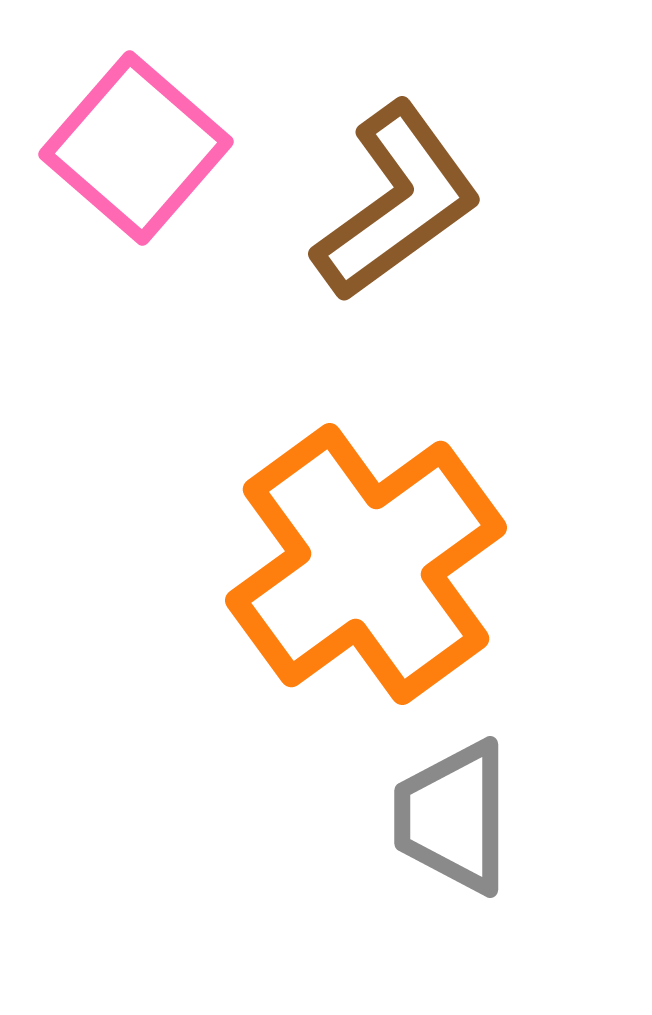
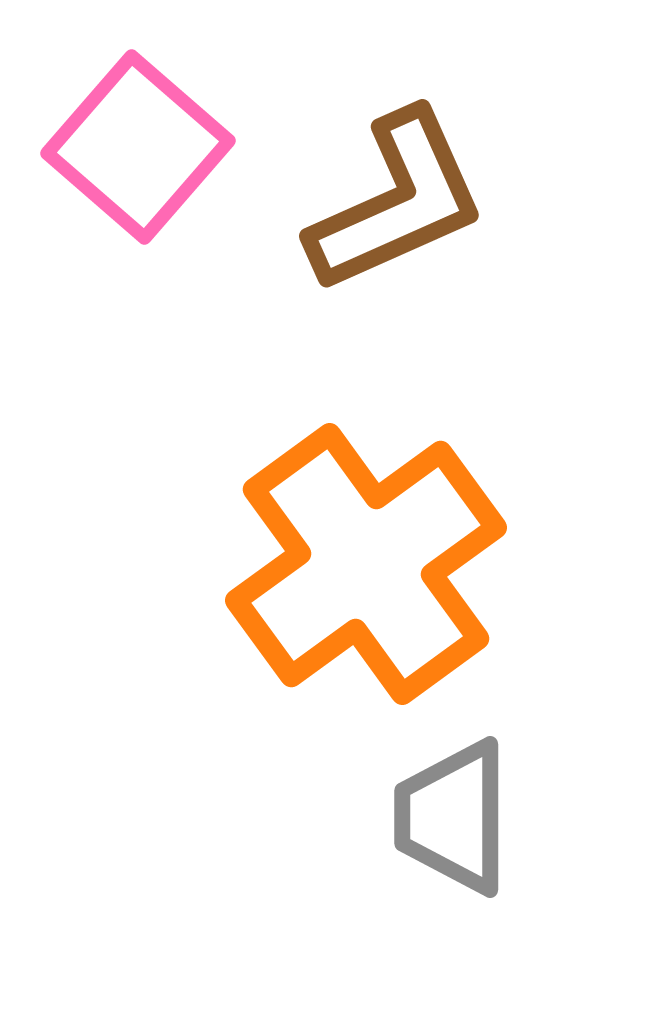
pink square: moved 2 px right, 1 px up
brown L-shape: rotated 12 degrees clockwise
